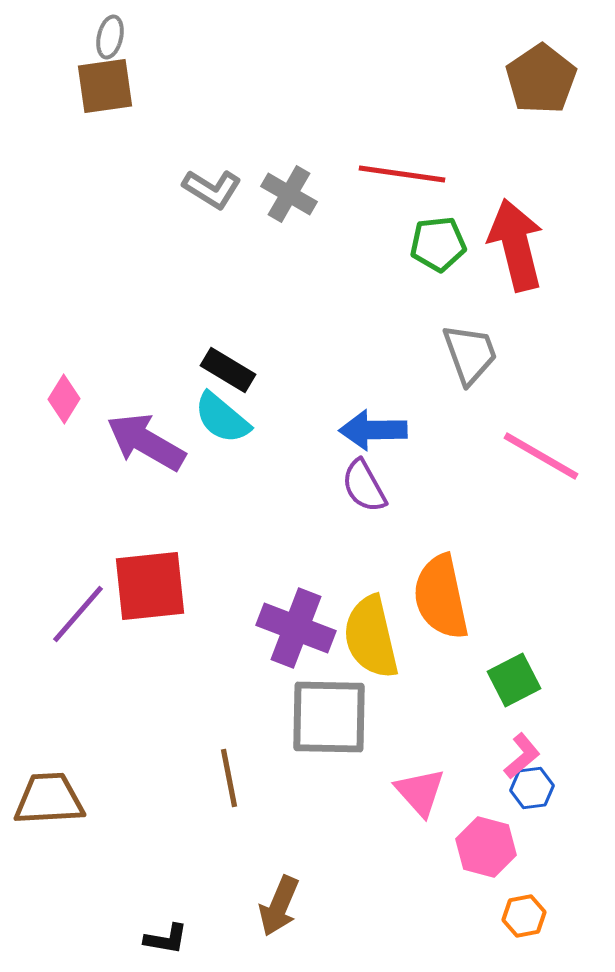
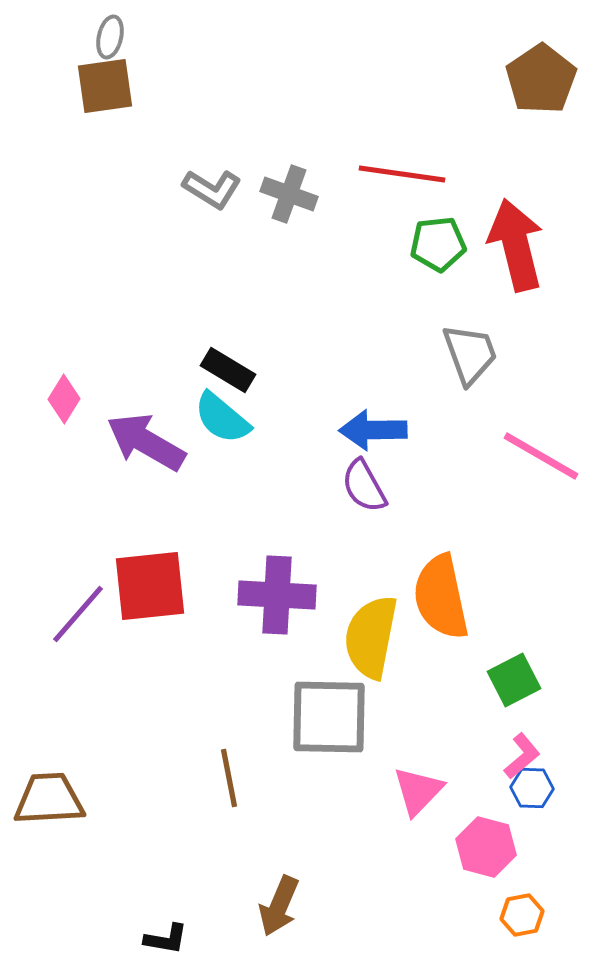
gray cross: rotated 10 degrees counterclockwise
purple cross: moved 19 px left, 33 px up; rotated 18 degrees counterclockwise
yellow semicircle: rotated 24 degrees clockwise
blue hexagon: rotated 9 degrees clockwise
pink triangle: moved 2 px left, 1 px up; rotated 26 degrees clockwise
orange hexagon: moved 2 px left, 1 px up
